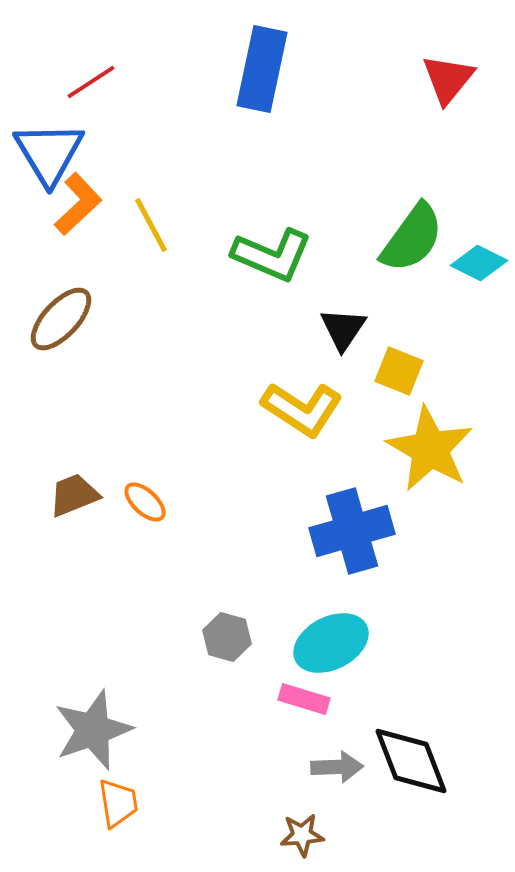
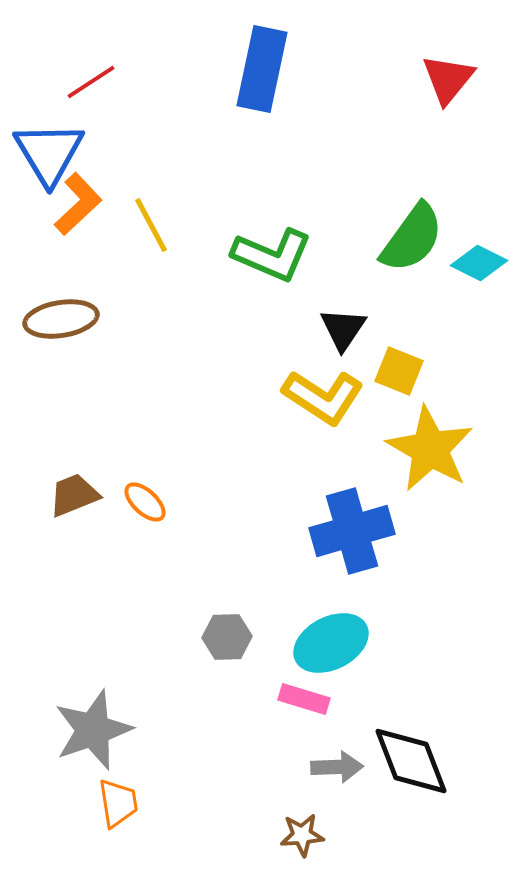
brown ellipse: rotated 38 degrees clockwise
yellow L-shape: moved 21 px right, 12 px up
gray hexagon: rotated 18 degrees counterclockwise
